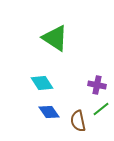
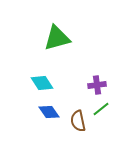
green triangle: moved 2 px right; rotated 48 degrees counterclockwise
purple cross: rotated 18 degrees counterclockwise
